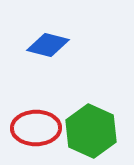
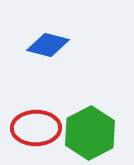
green hexagon: moved 1 px left, 2 px down; rotated 9 degrees clockwise
